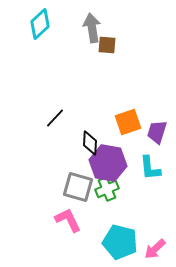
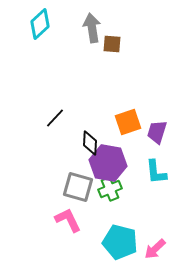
brown square: moved 5 px right, 1 px up
cyan L-shape: moved 6 px right, 4 px down
green cross: moved 3 px right
